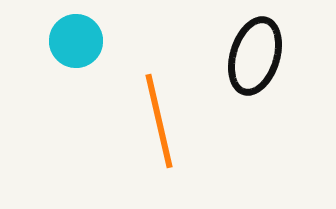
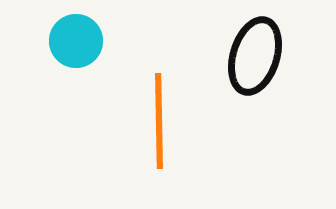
orange line: rotated 12 degrees clockwise
